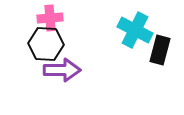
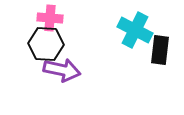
pink cross: rotated 10 degrees clockwise
black rectangle: rotated 8 degrees counterclockwise
purple arrow: rotated 12 degrees clockwise
